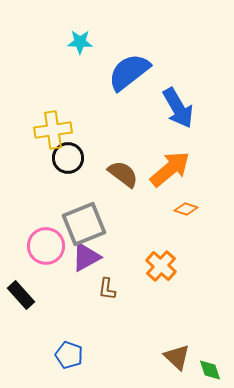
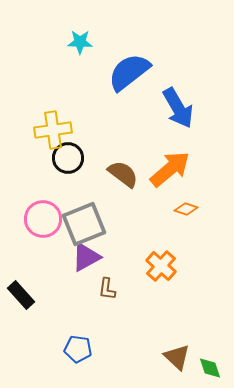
pink circle: moved 3 px left, 27 px up
blue pentagon: moved 9 px right, 6 px up; rotated 12 degrees counterclockwise
green diamond: moved 2 px up
